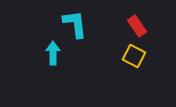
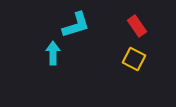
cyan L-shape: moved 1 px right, 1 px down; rotated 80 degrees clockwise
yellow square: moved 3 px down
